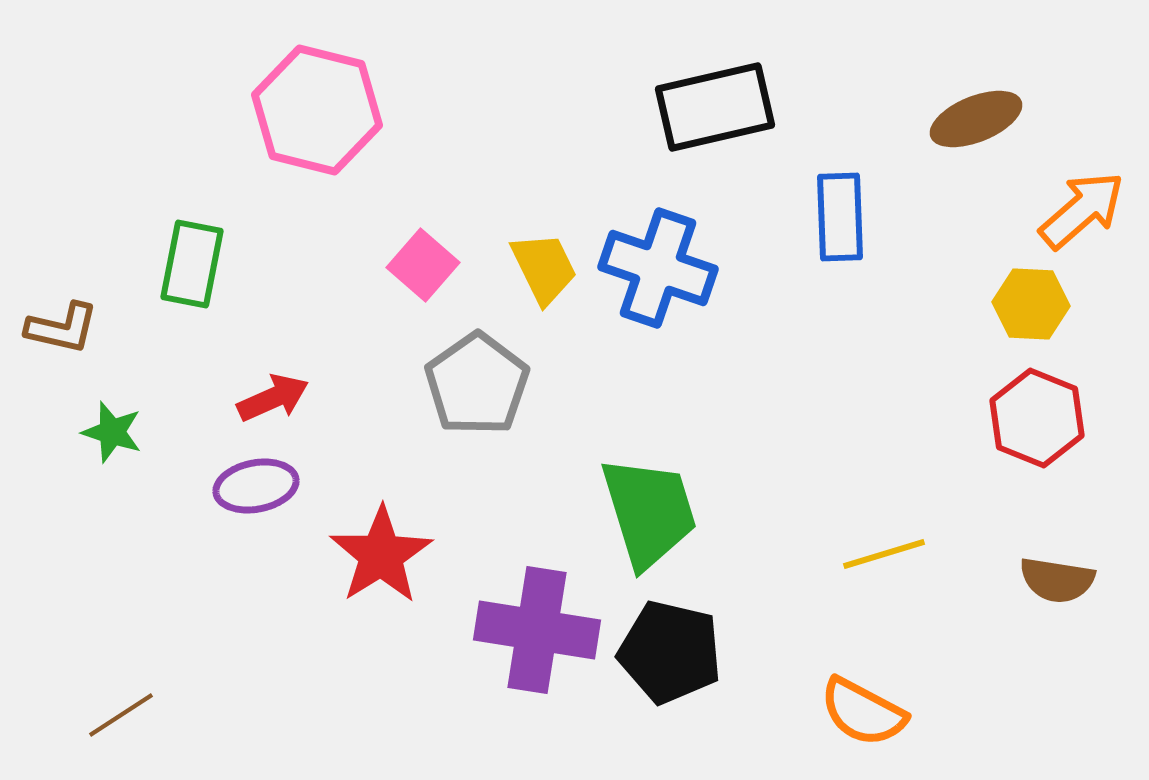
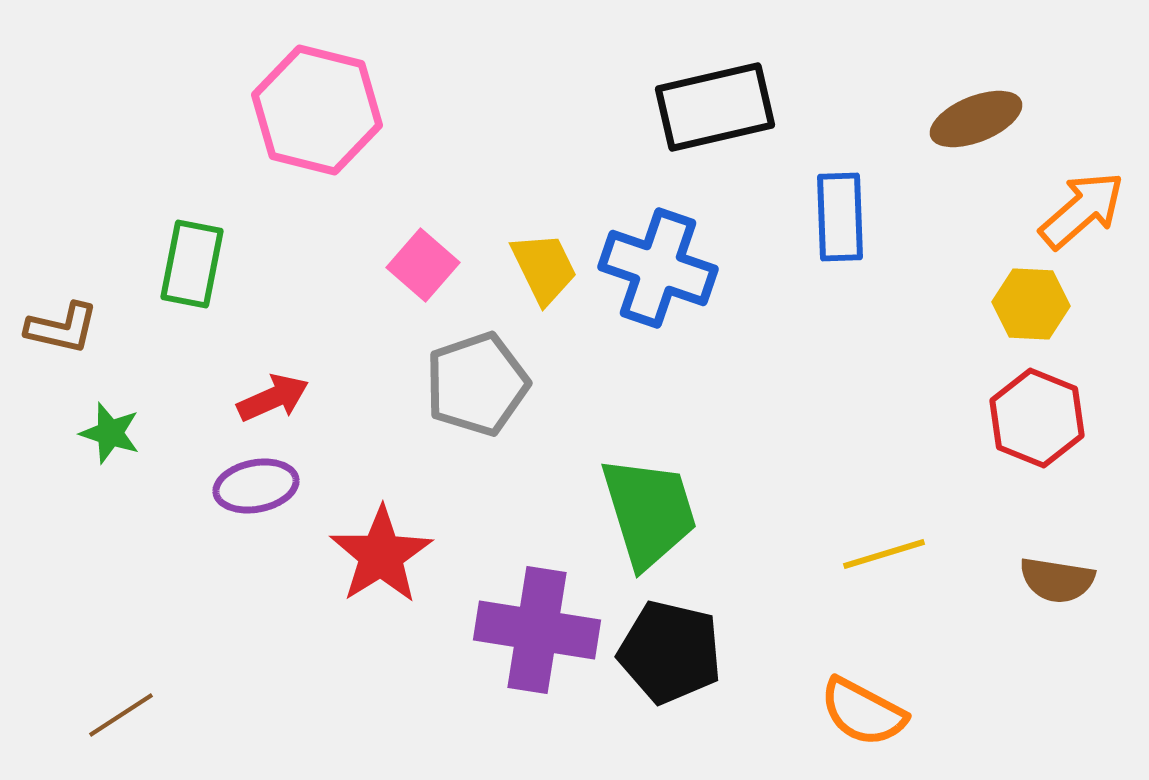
gray pentagon: rotated 16 degrees clockwise
green star: moved 2 px left, 1 px down
